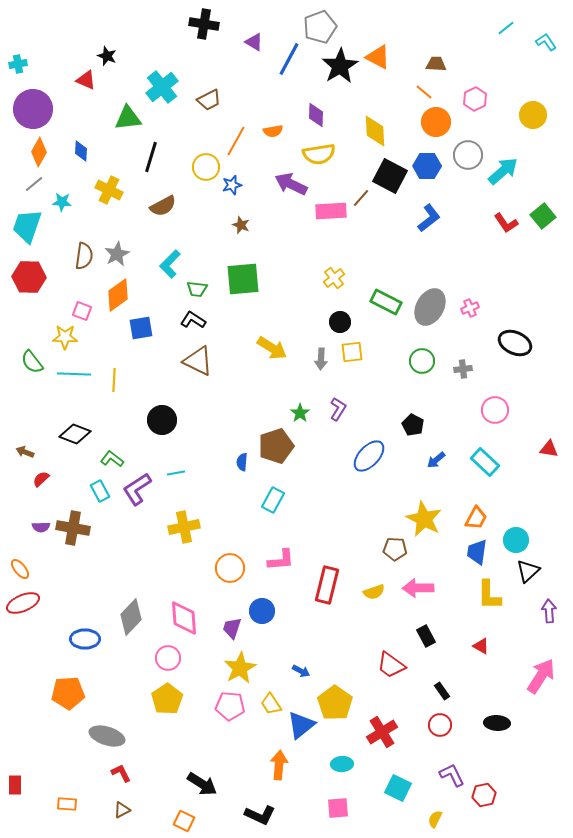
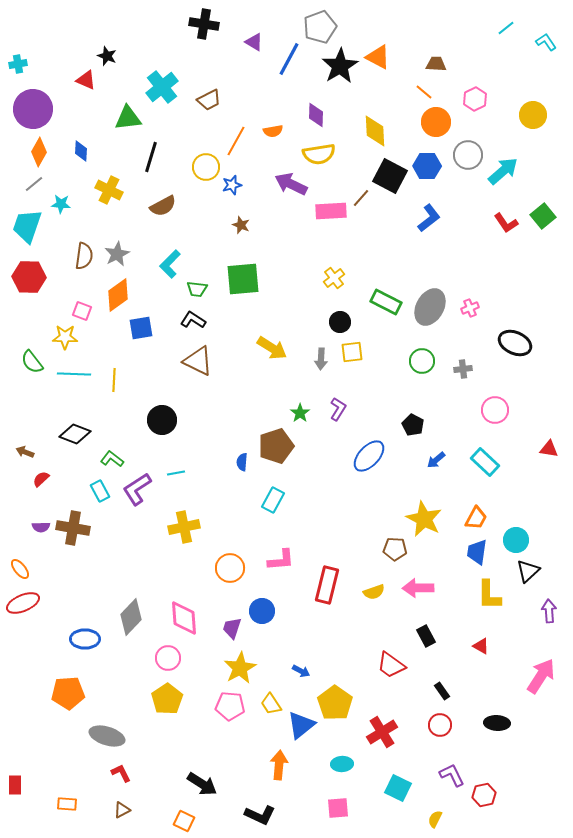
cyan star at (62, 202): moved 1 px left, 2 px down
